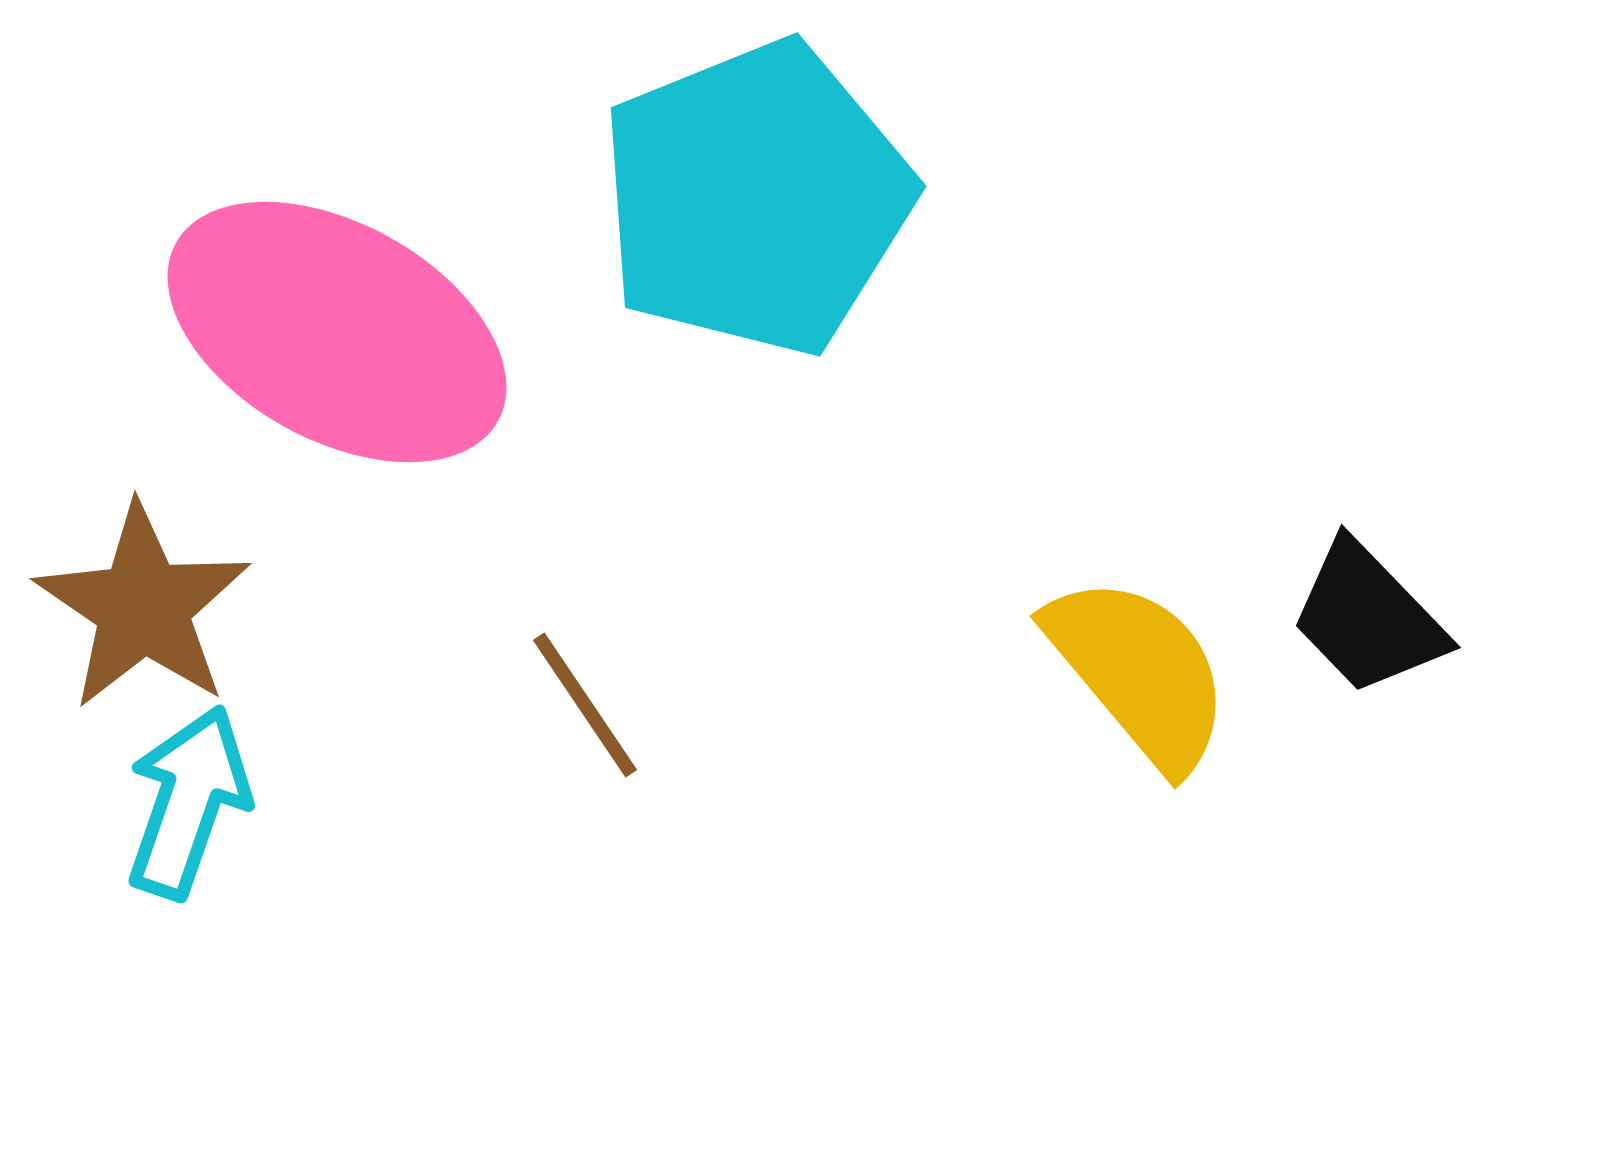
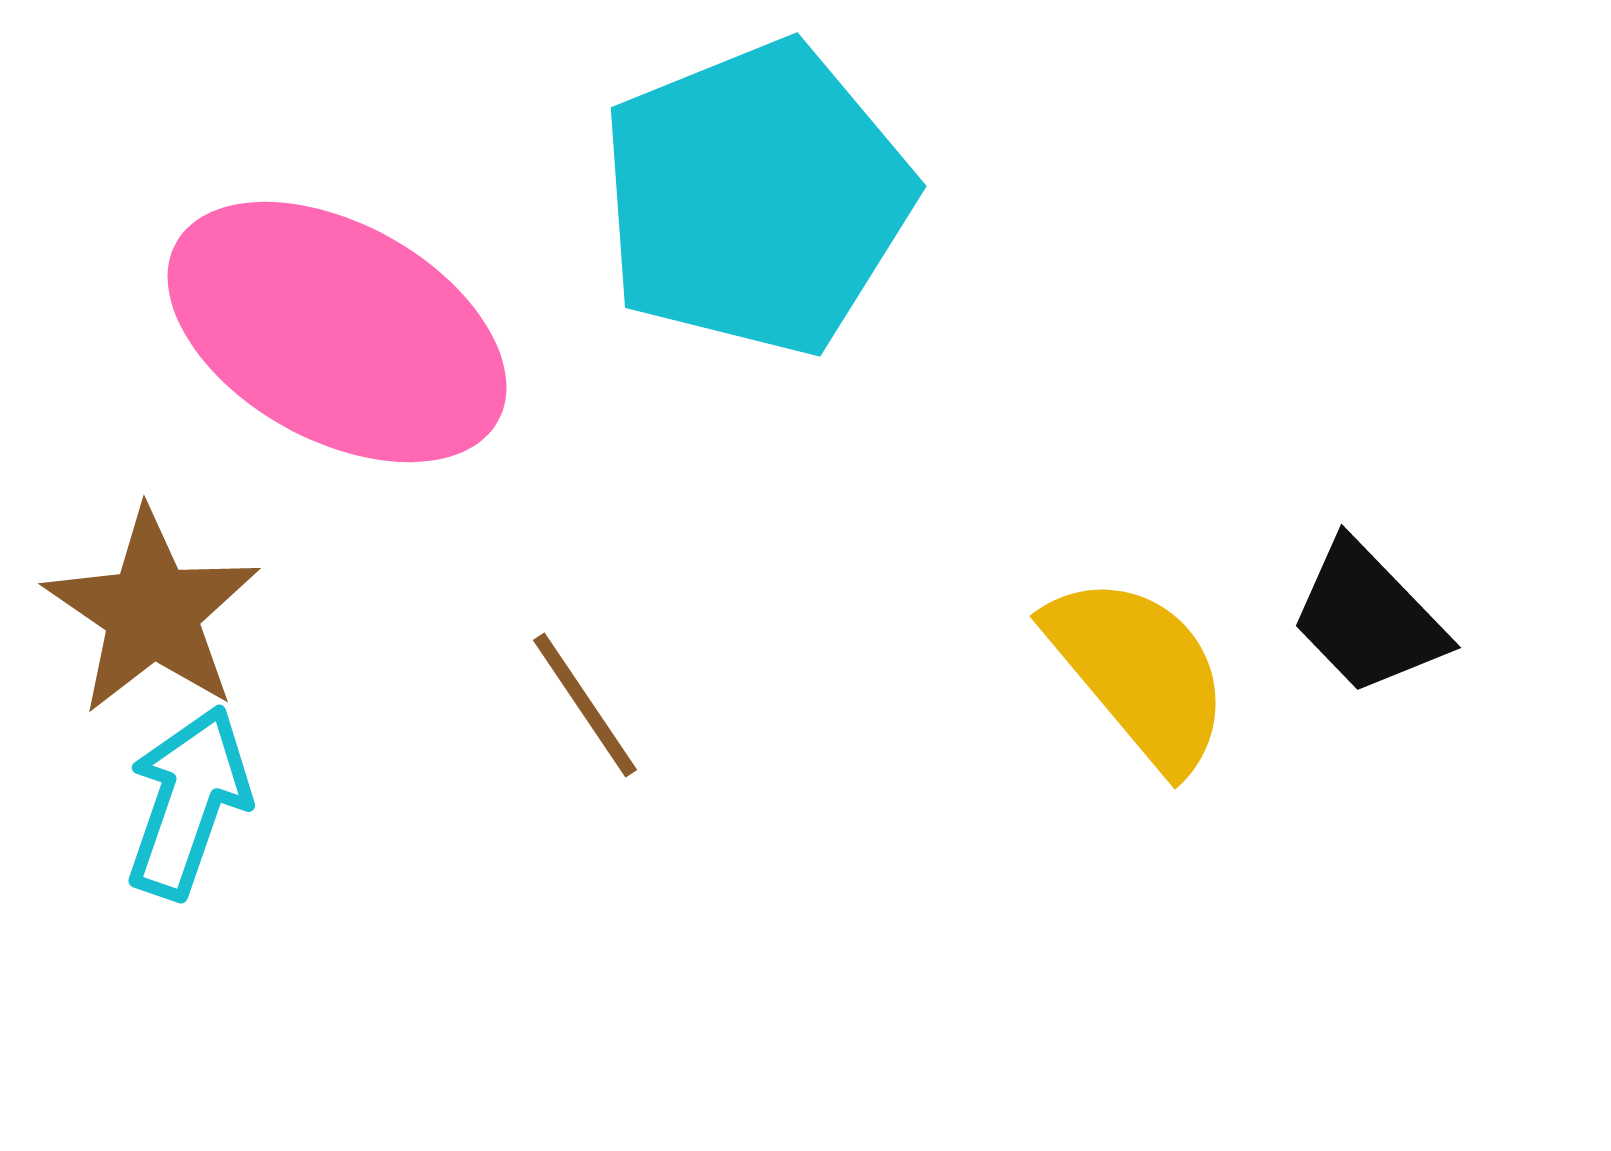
brown star: moved 9 px right, 5 px down
